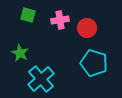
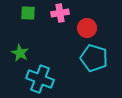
green square: moved 2 px up; rotated 14 degrees counterclockwise
pink cross: moved 7 px up
cyan pentagon: moved 5 px up
cyan cross: moved 1 px left; rotated 28 degrees counterclockwise
